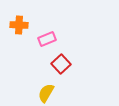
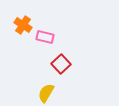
orange cross: moved 4 px right; rotated 30 degrees clockwise
pink rectangle: moved 2 px left, 2 px up; rotated 36 degrees clockwise
